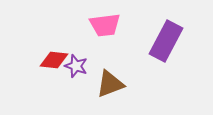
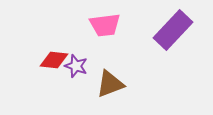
purple rectangle: moved 7 px right, 11 px up; rotated 15 degrees clockwise
